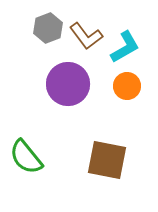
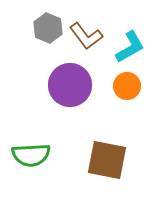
gray hexagon: rotated 16 degrees counterclockwise
cyan L-shape: moved 5 px right
purple circle: moved 2 px right, 1 px down
green semicircle: moved 5 px right, 2 px up; rotated 54 degrees counterclockwise
